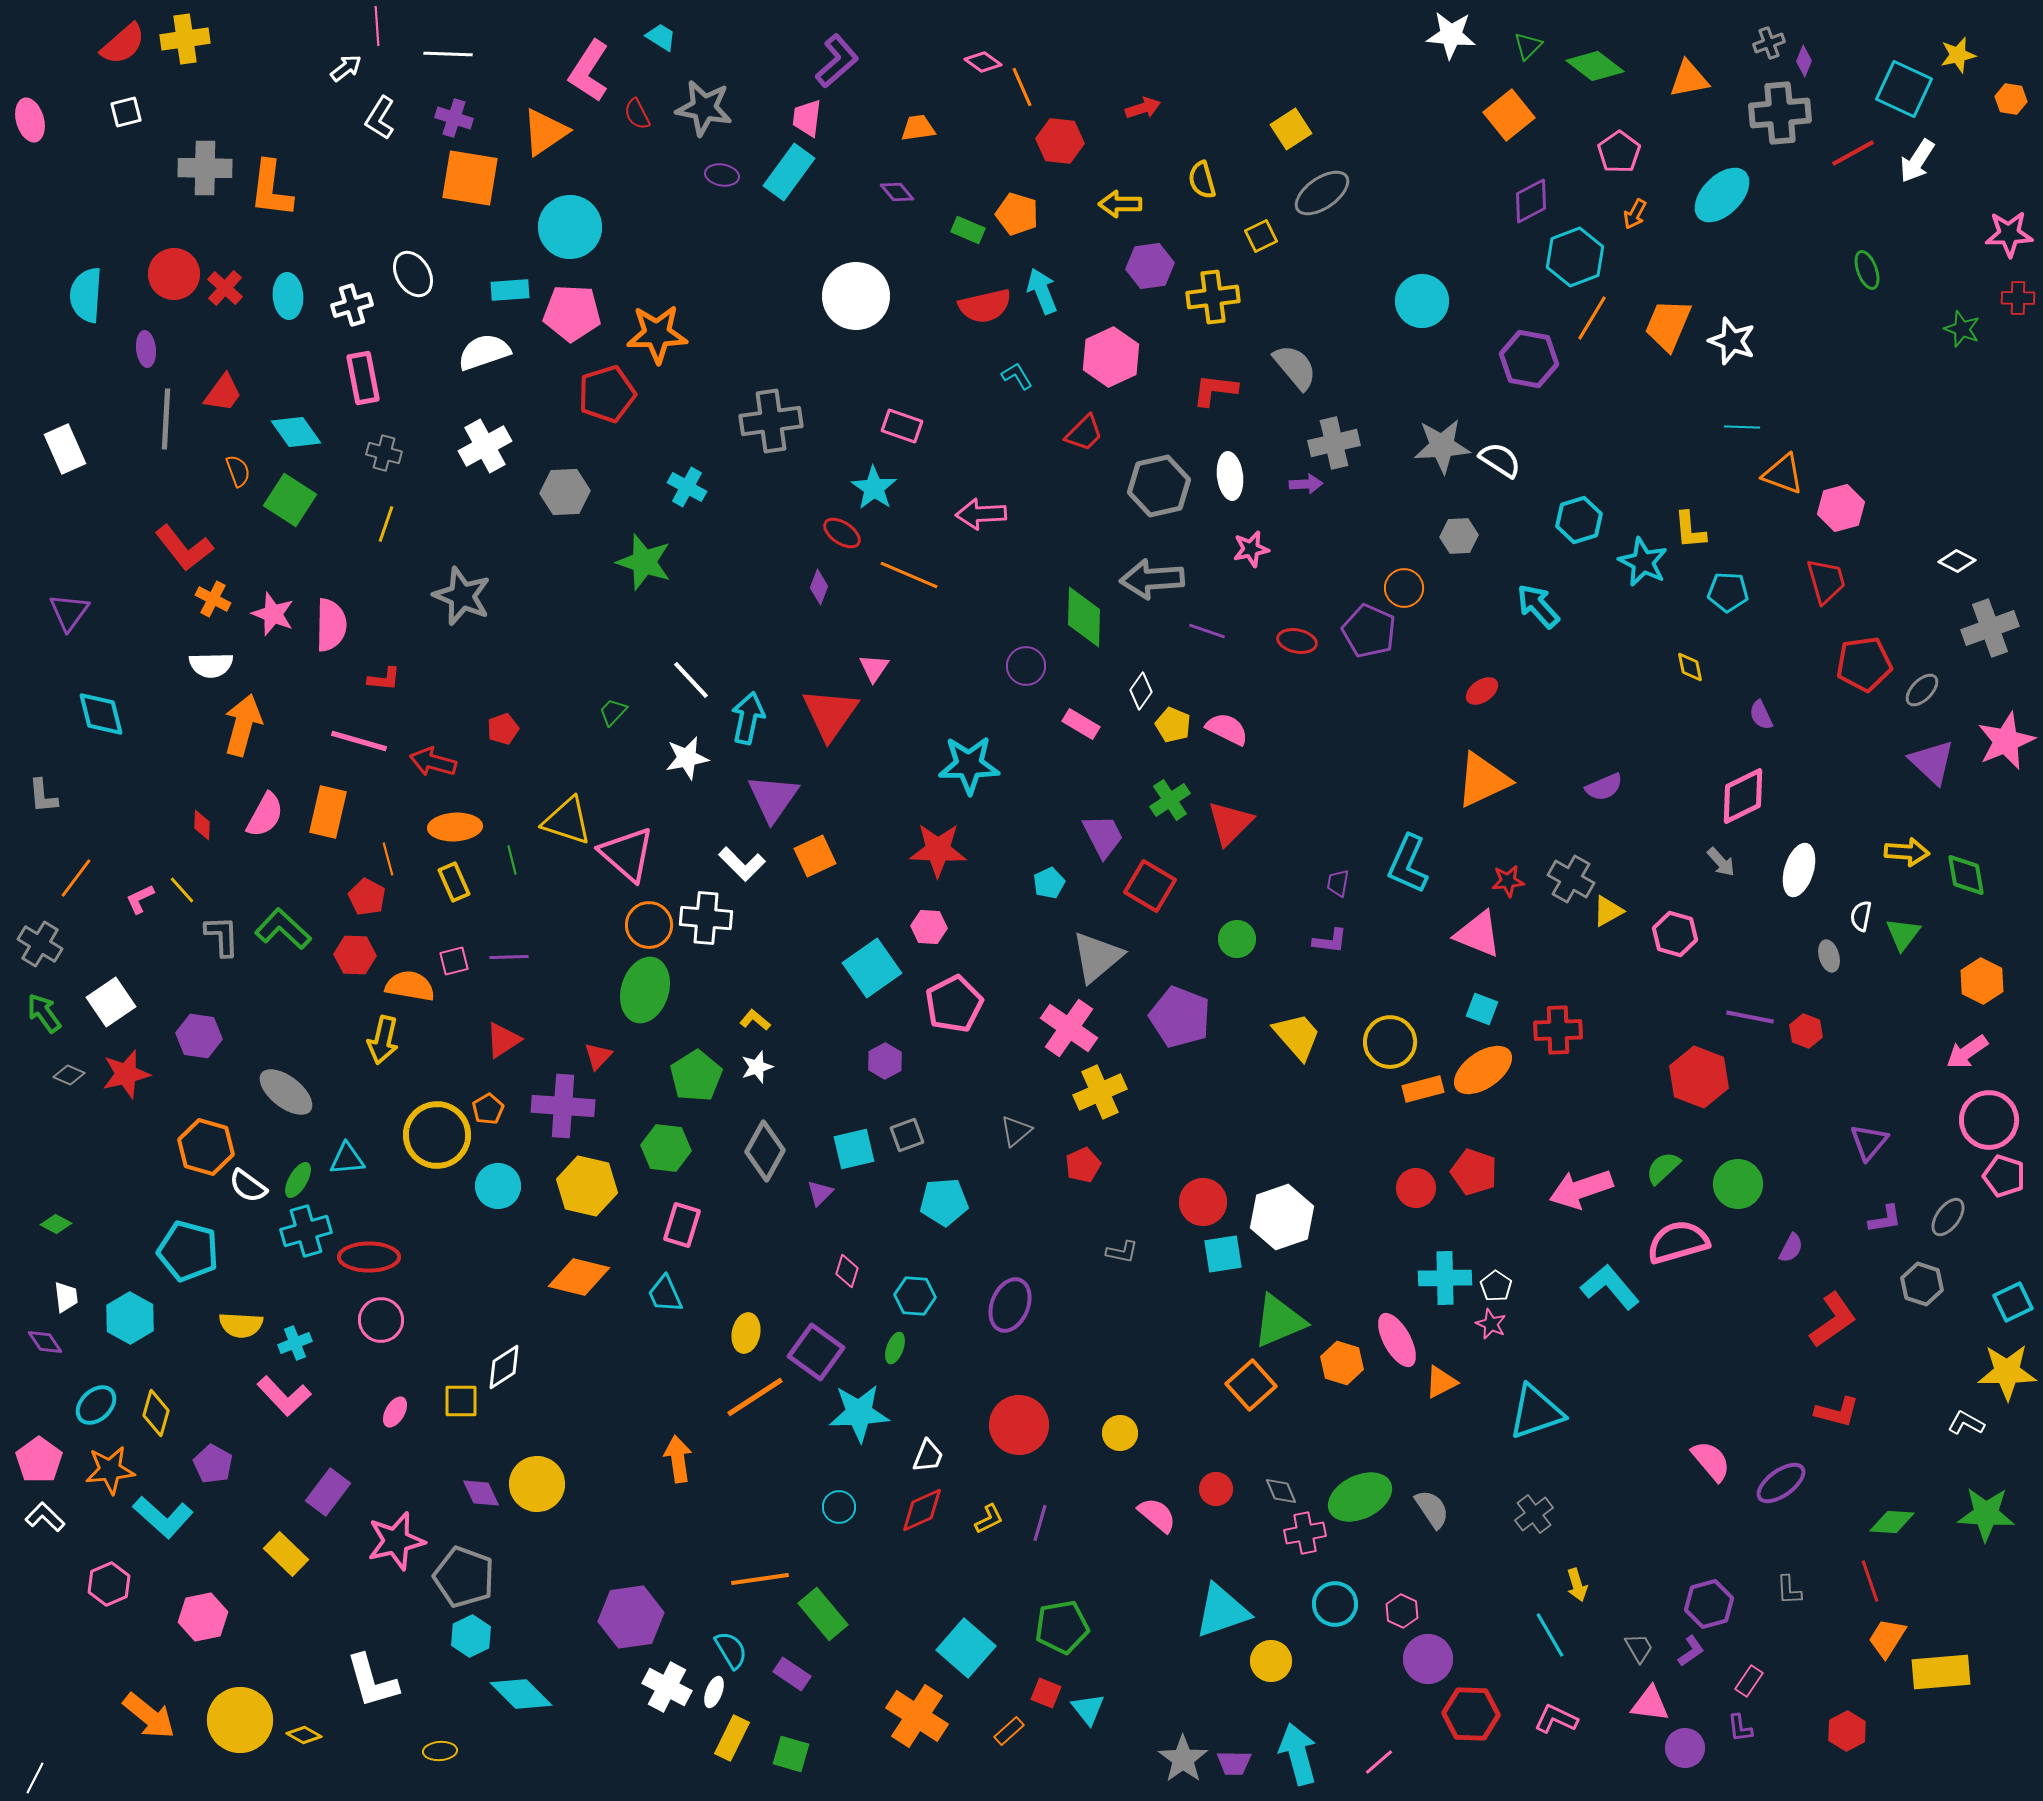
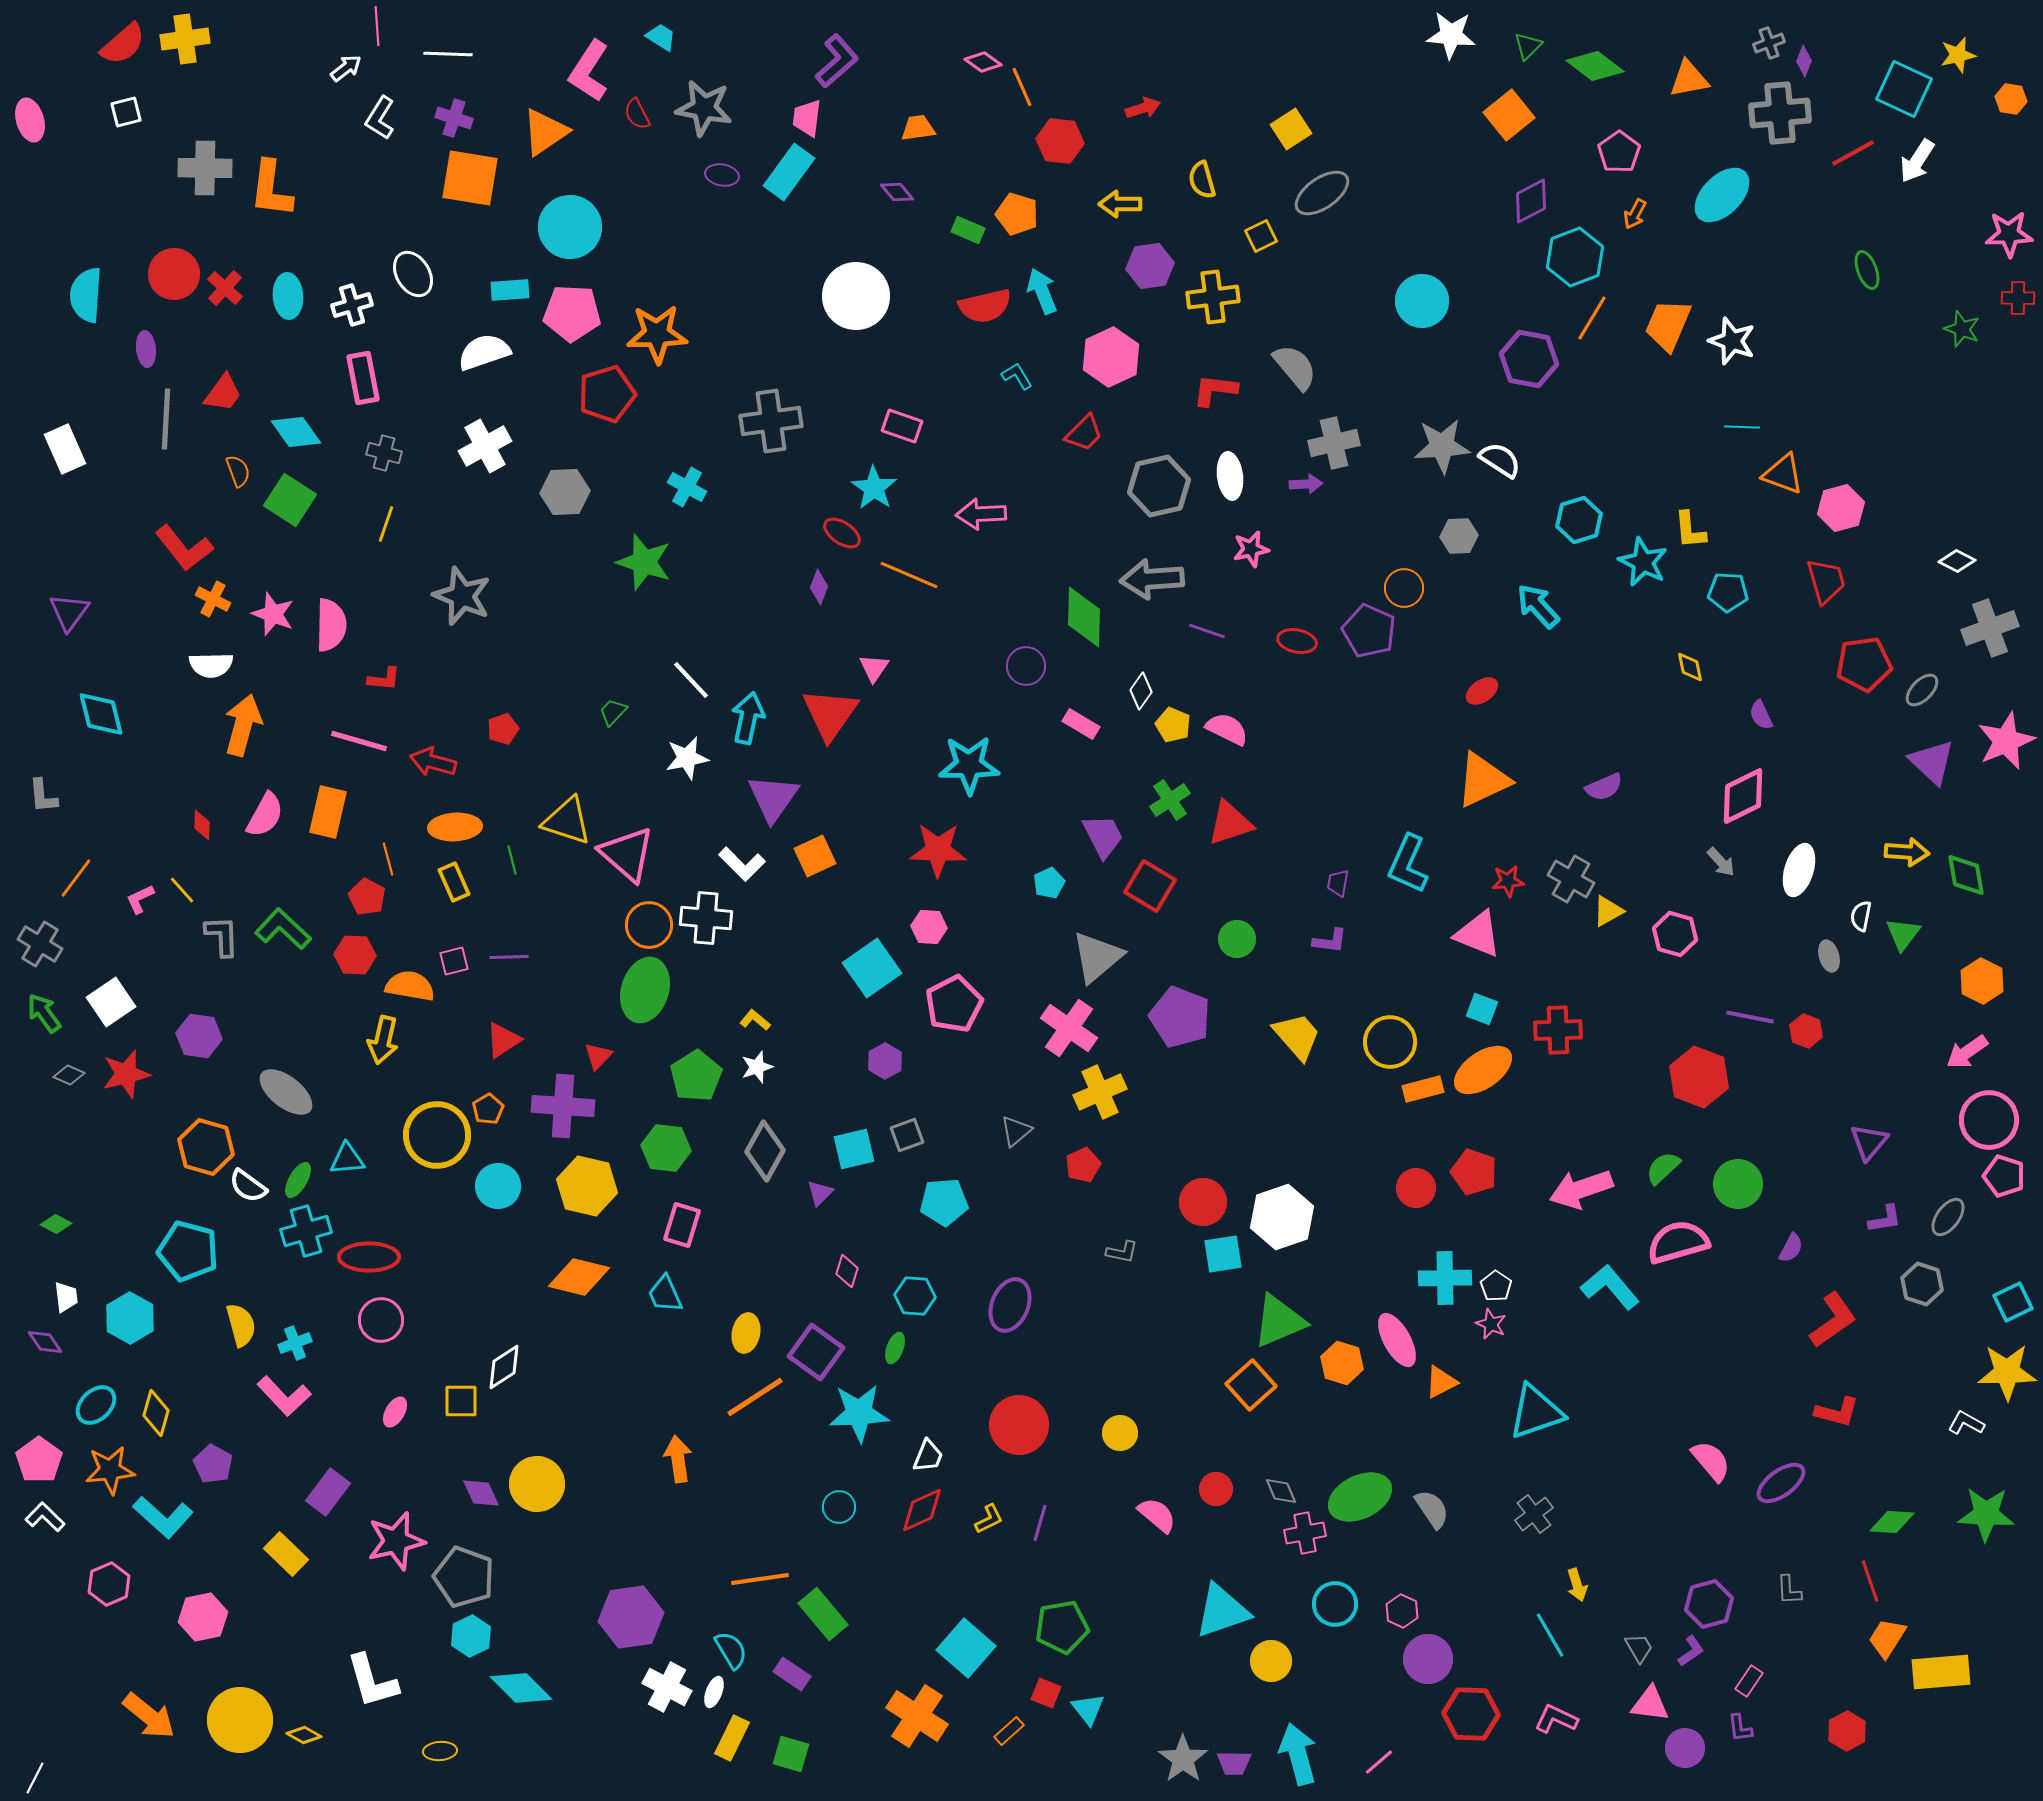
red triangle at (1230, 823): rotated 27 degrees clockwise
yellow semicircle at (241, 1325): rotated 108 degrees counterclockwise
cyan diamond at (521, 1694): moved 6 px up
